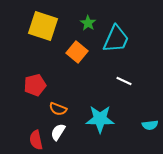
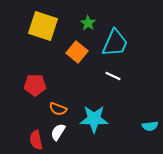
cyan trapezoid: moved 1 px left, 4 px down
white line: moved 11 px left, 5 px up
red pentagon: rotated 15 degrees clockwise
cyan star: moved 6 px left
cyan semicircle: moved 1 px down
